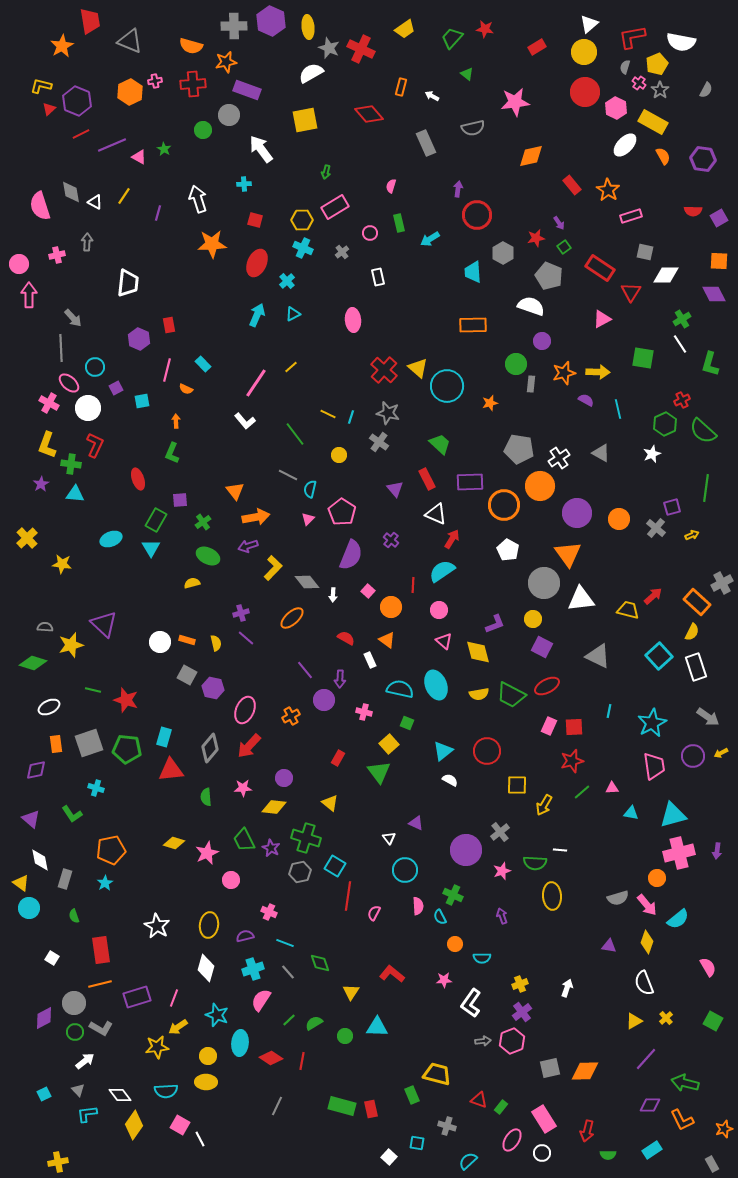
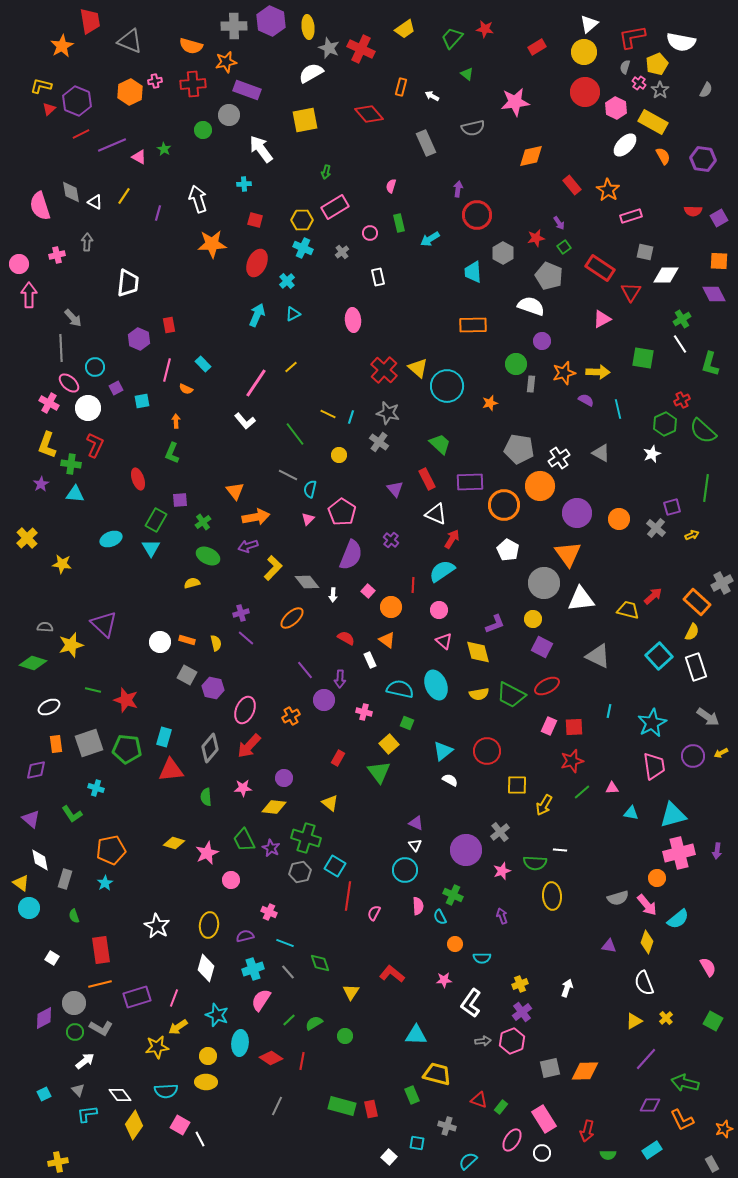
white triangle at (389, 838): moved 26 px right, 7 px down
cyan triangle at (377, 1027): moved 39 px right, 8 px down
